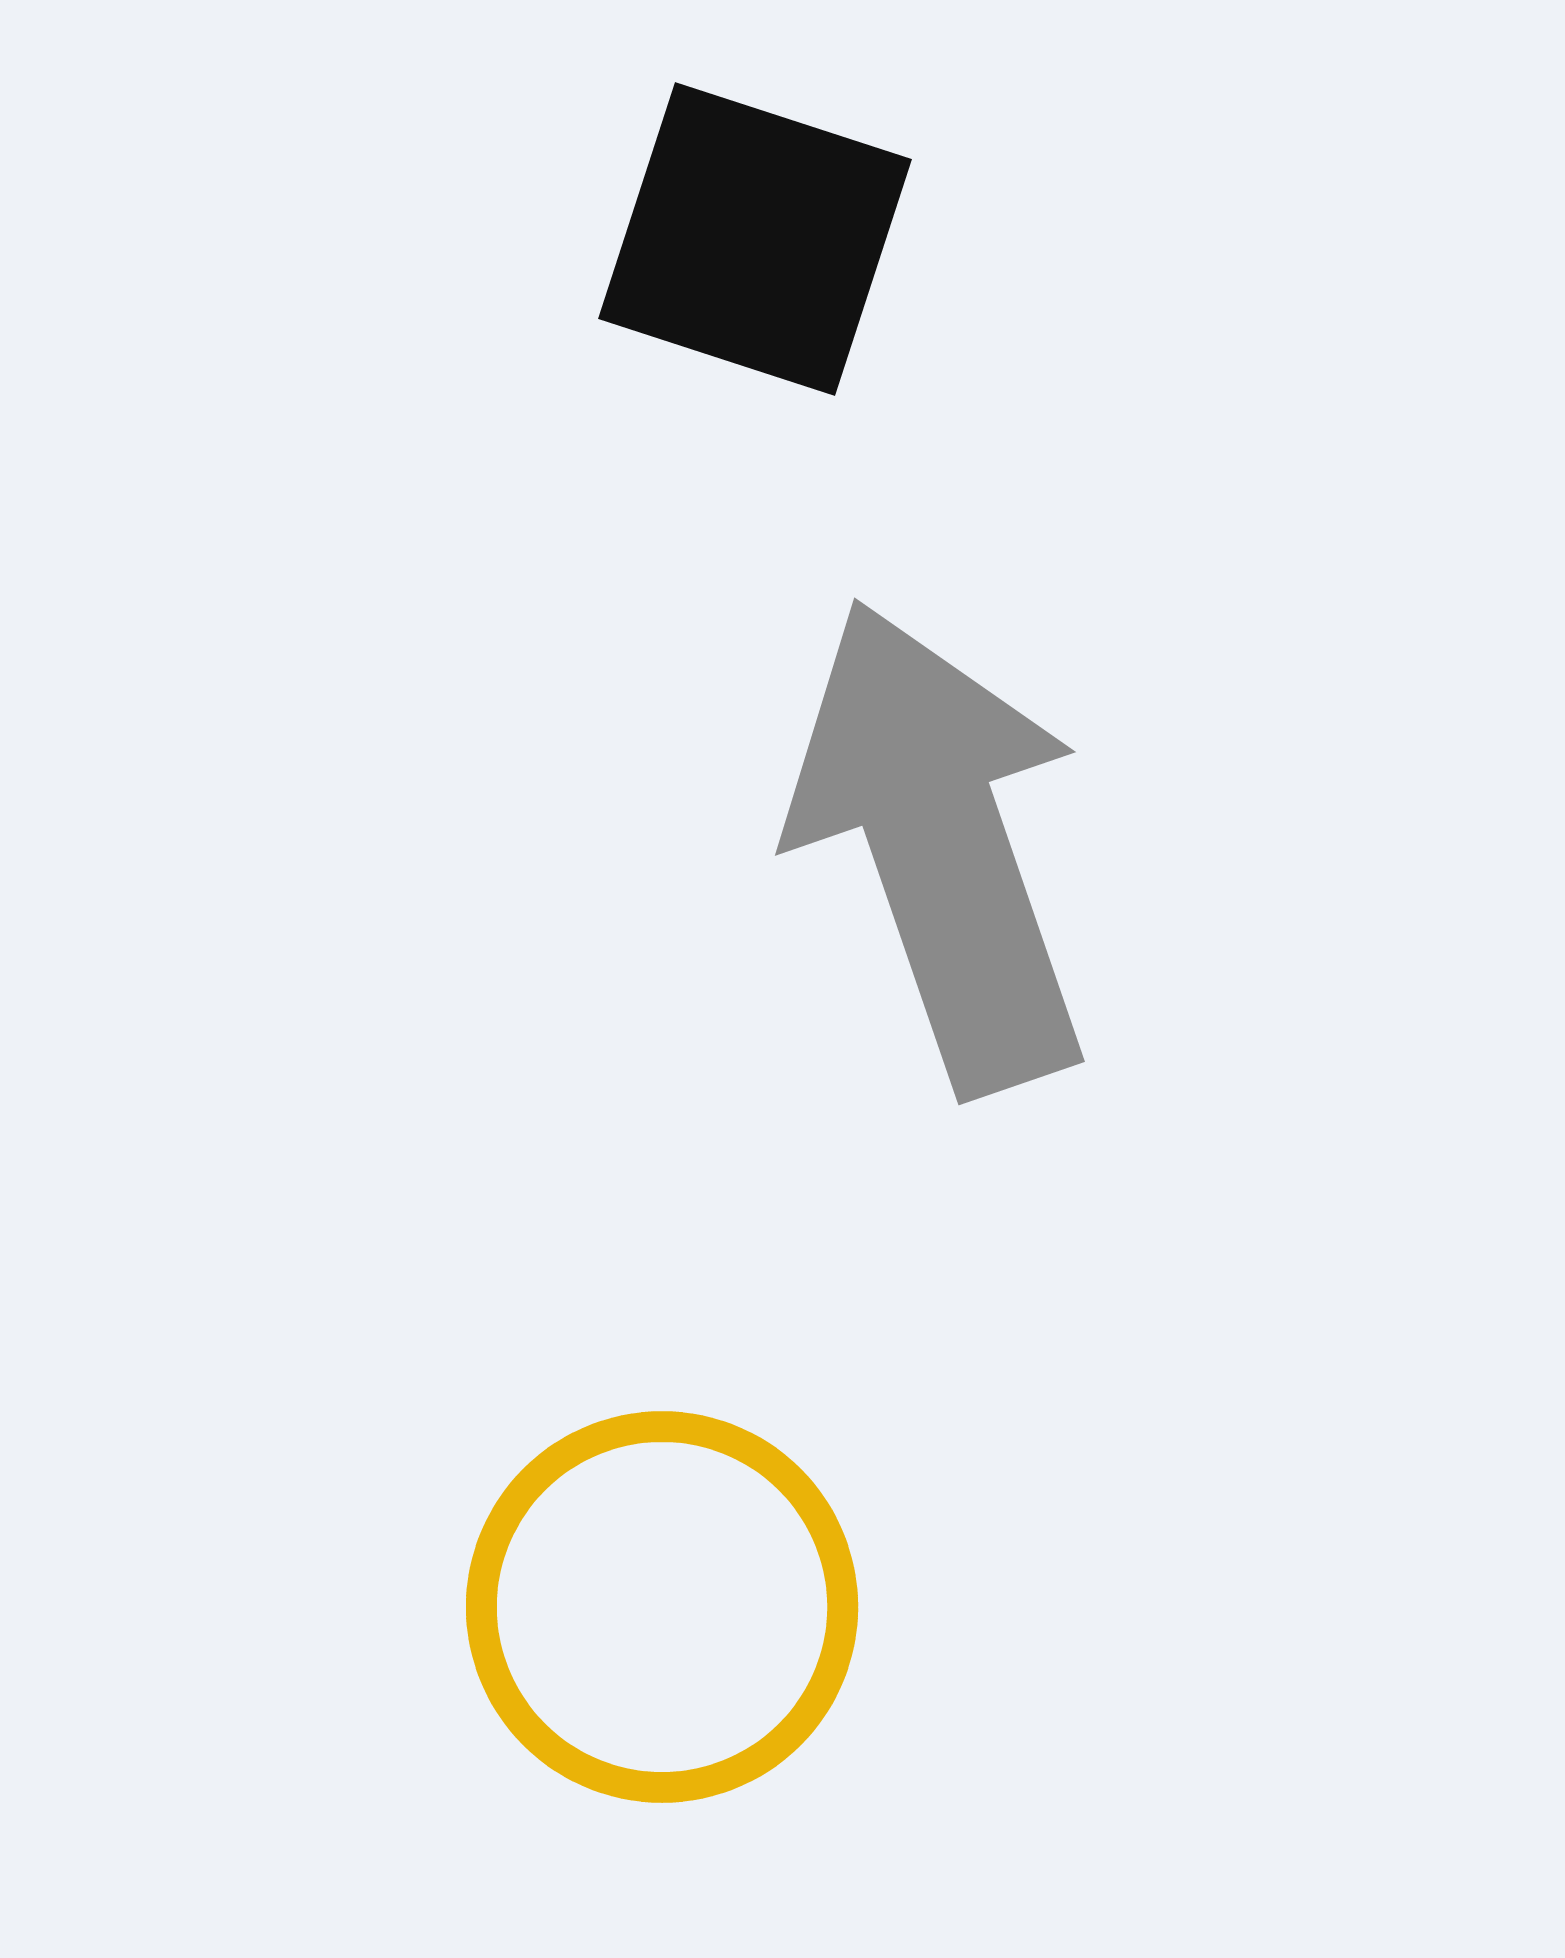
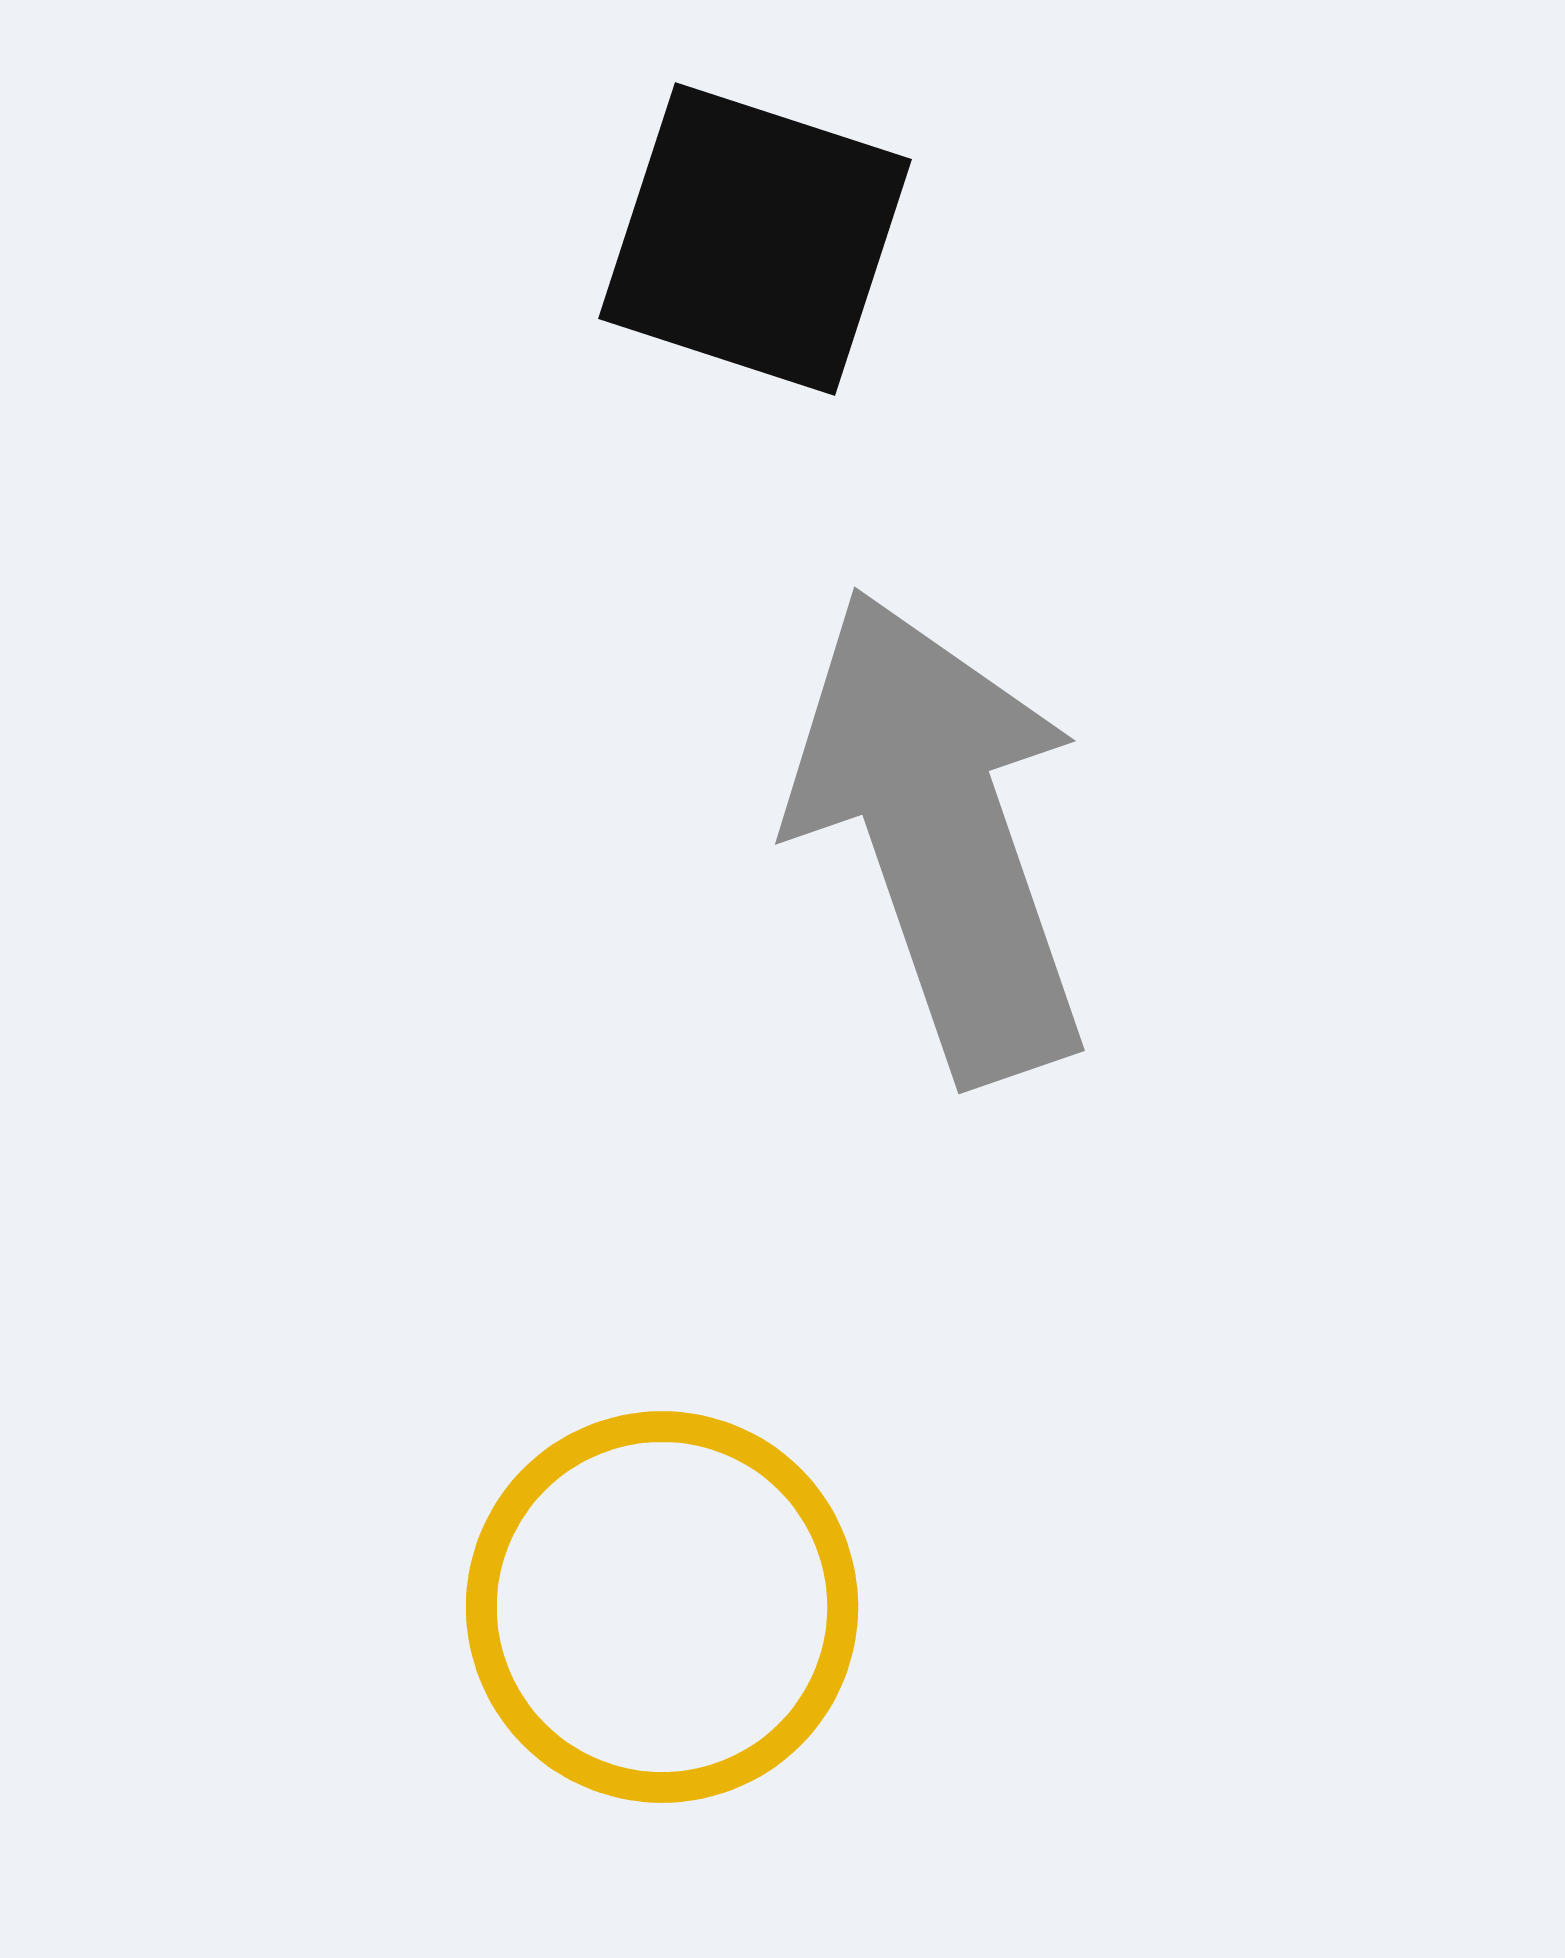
gray arrow: moved 11 px up
